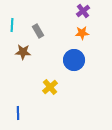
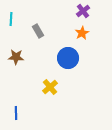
cyan line: moved 1 px left, 6 px up
orange star: rotated 24 degrees counterclockwise
brown star: moved 7 px left, 5 px down
blue circle: moved 6 px left, 2 px up
blue line: moved 2 px left
